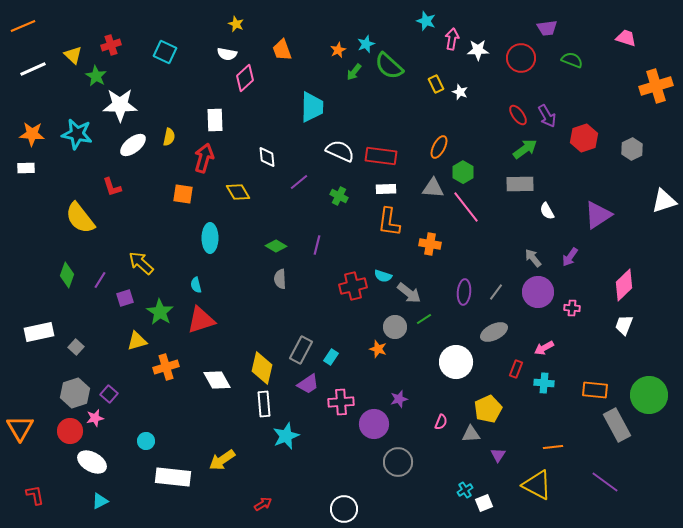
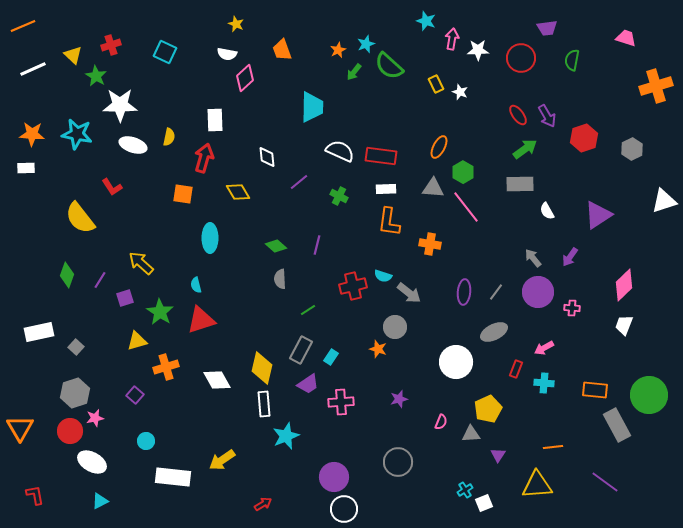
green semicircle at (572, 60): rotated 100 degrees counterclockwise
white ellipse at (133, 145): rotated 56 degrees clockwise
red L-shape at (112, 187): rotated 15 degrees counterclockwise
green diamond at (276, 246): rotated 10 degrees clockwise
green line at (424, 319): moved 116 px left, 9 px up
purple square at (109, 394): moved 26 px right, 1 px down
purple circle at (374, 424): moved 40 px left, 53 px down
yellow triangle at (537, 485): rotated 32 degrees counterclockwise
